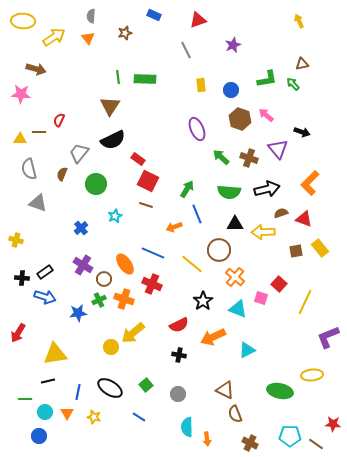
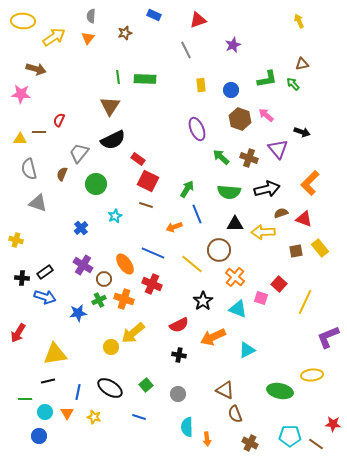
orange triangle at (88, 38): rotated 16 degrees clockwise
blue line at (139, 417): rotated 16 degrees counterclockwise
